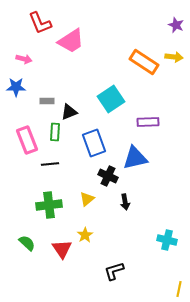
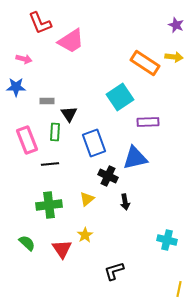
orange rectangle: moved 1 px right, 1 px down
cyan square: moved 9 px right, 2 px up
black triangle: moved 2 px down; rotated 42 degrees counterclockwise
